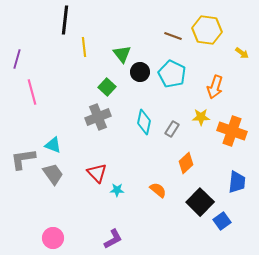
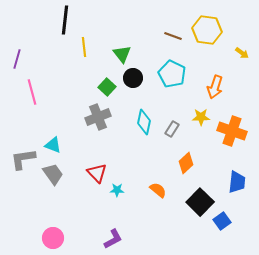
black circle: moved 7 px left, 6 px down
